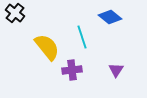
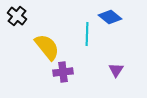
black cross: moved 2 px right, 3 px down
cyan line: moved 5 px right, 3 px up; rotated 20 degrees clockwise
purple cross: moved 9 px left, 2 px down
